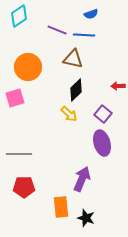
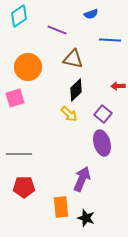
blue line: moved 26 px right, 5 px down
